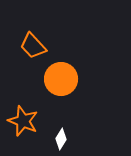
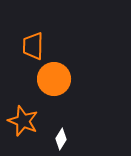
orange trapezoid: rotated 44 degrees clockwise
orange circle: moved 7 px left
